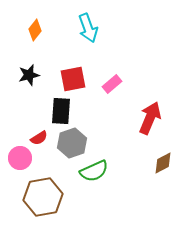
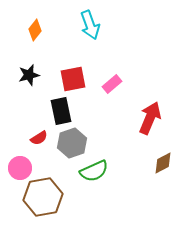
cyan arrow: moved 2 px right, 3 px up
black rectangle: rotated 16 degrees counterclockwise
pink circle: moved 10 px down
